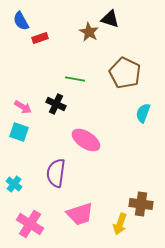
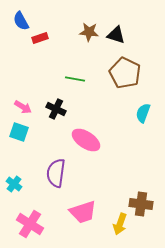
black triangle: moved 6 px right, 16 px down
brown star: rotated 24 degrees counterclockwise
black cross: moved 5 px down
pink trapezoid: moved 3 px right, 2 px up
